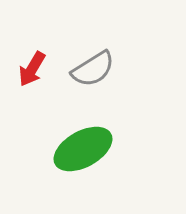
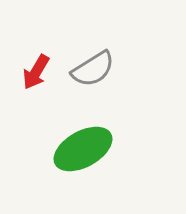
red arrow: moved 4 px right, 3 px down
